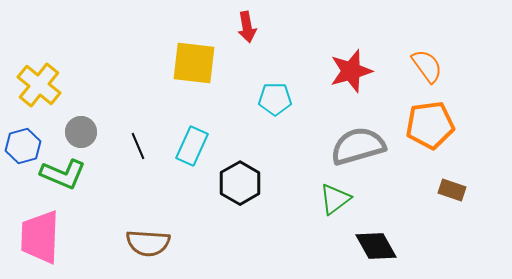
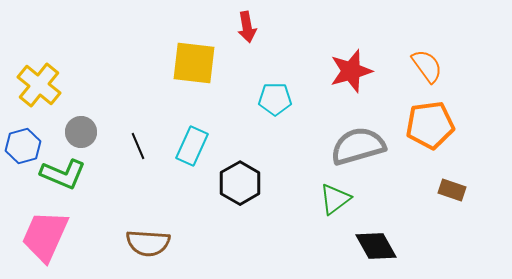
pink trapezoid: moved 5 px right, 1 px up; rotated 22 degrees clockwise
